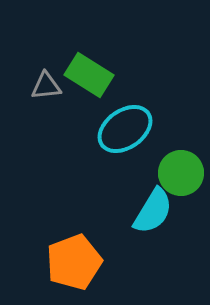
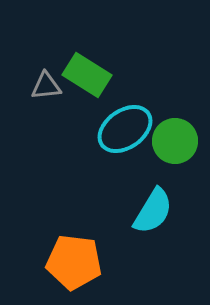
green rectangle: moved 2 px left
green circle: moved 6 px left, 32 px up
orange pentagon: rotated 28 degrees clockwise
